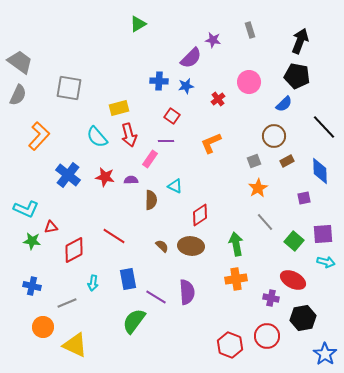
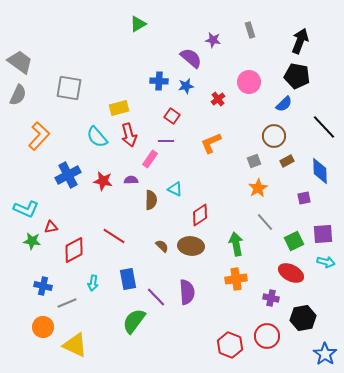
purple semicircle at (191, 58): rotated 95 degrees counterclockwise
blue cross at (68, 175): rotated 25 degrees clockwise
red star at (105, 177): moved 2 px left, 4 px down
cyan triangle at (175, 186): moved 3 px down
green square at (294, 241): rotated 24 degrees clockwise
red ellipse at (293, 280): moved 2 px left, 7 px up
blue cross at (32, 286): moved 11 px right
purple line at (156, 297): rotated 15 degrees clockwise
